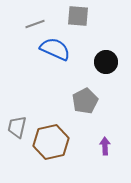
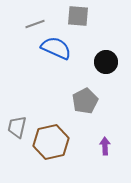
blue semicircle: moved 1 px right, 1 px up
